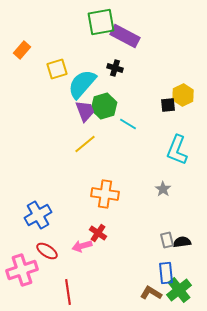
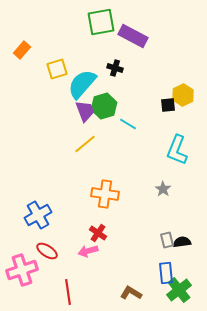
purple rectangle: moved 8 px right
pink arrow: moved 6 px right, 5 px down
brown L-shape: moved 20 px left
